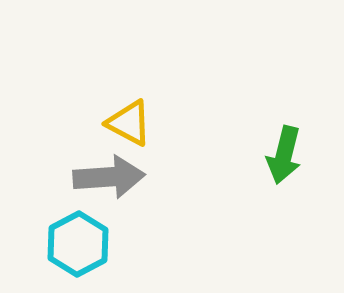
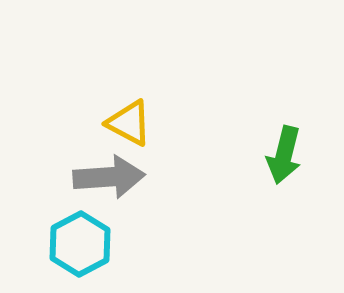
cyan hexagon: moved 2 px right
